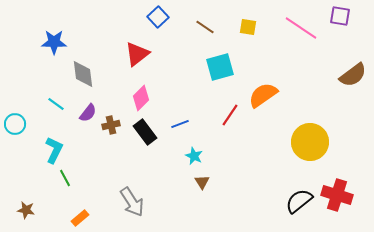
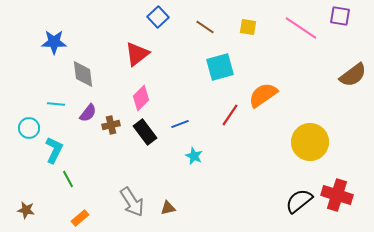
cyan line: rotated 30 degrees counterclockwise
cyan circle: moved 14 px right, 4 px down
green line: moved 3 px right, 1 px down
brown triangle: moved 34 px left, 26 px down; rotated 49 degrees clockwise
